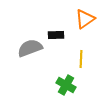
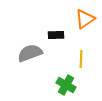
gray semicircle: moved 5 px down
